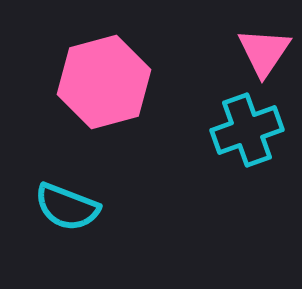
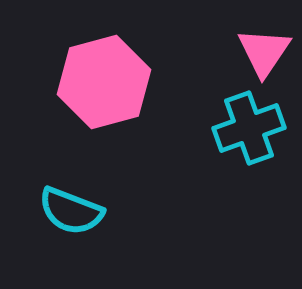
cyan cross: moved 2 px right, 2 px up
cyan semicircle: moved 4 px right, 4 px down
